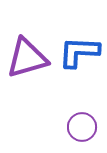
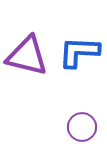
purple triangle: moved 2 px up; rotated 30 degrees clockwise
